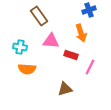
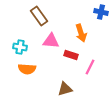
blue cross: moved 12 px right, 2 px down; rotated 32 degrees clockwise
